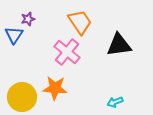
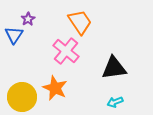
purple star: rotated 16 degrees counterclockwise
black triangle: moved 5 px left, 23 px down
pink cross: moved 1 px left, 1 px up
orange star: rotated 20 degrees clockwise
